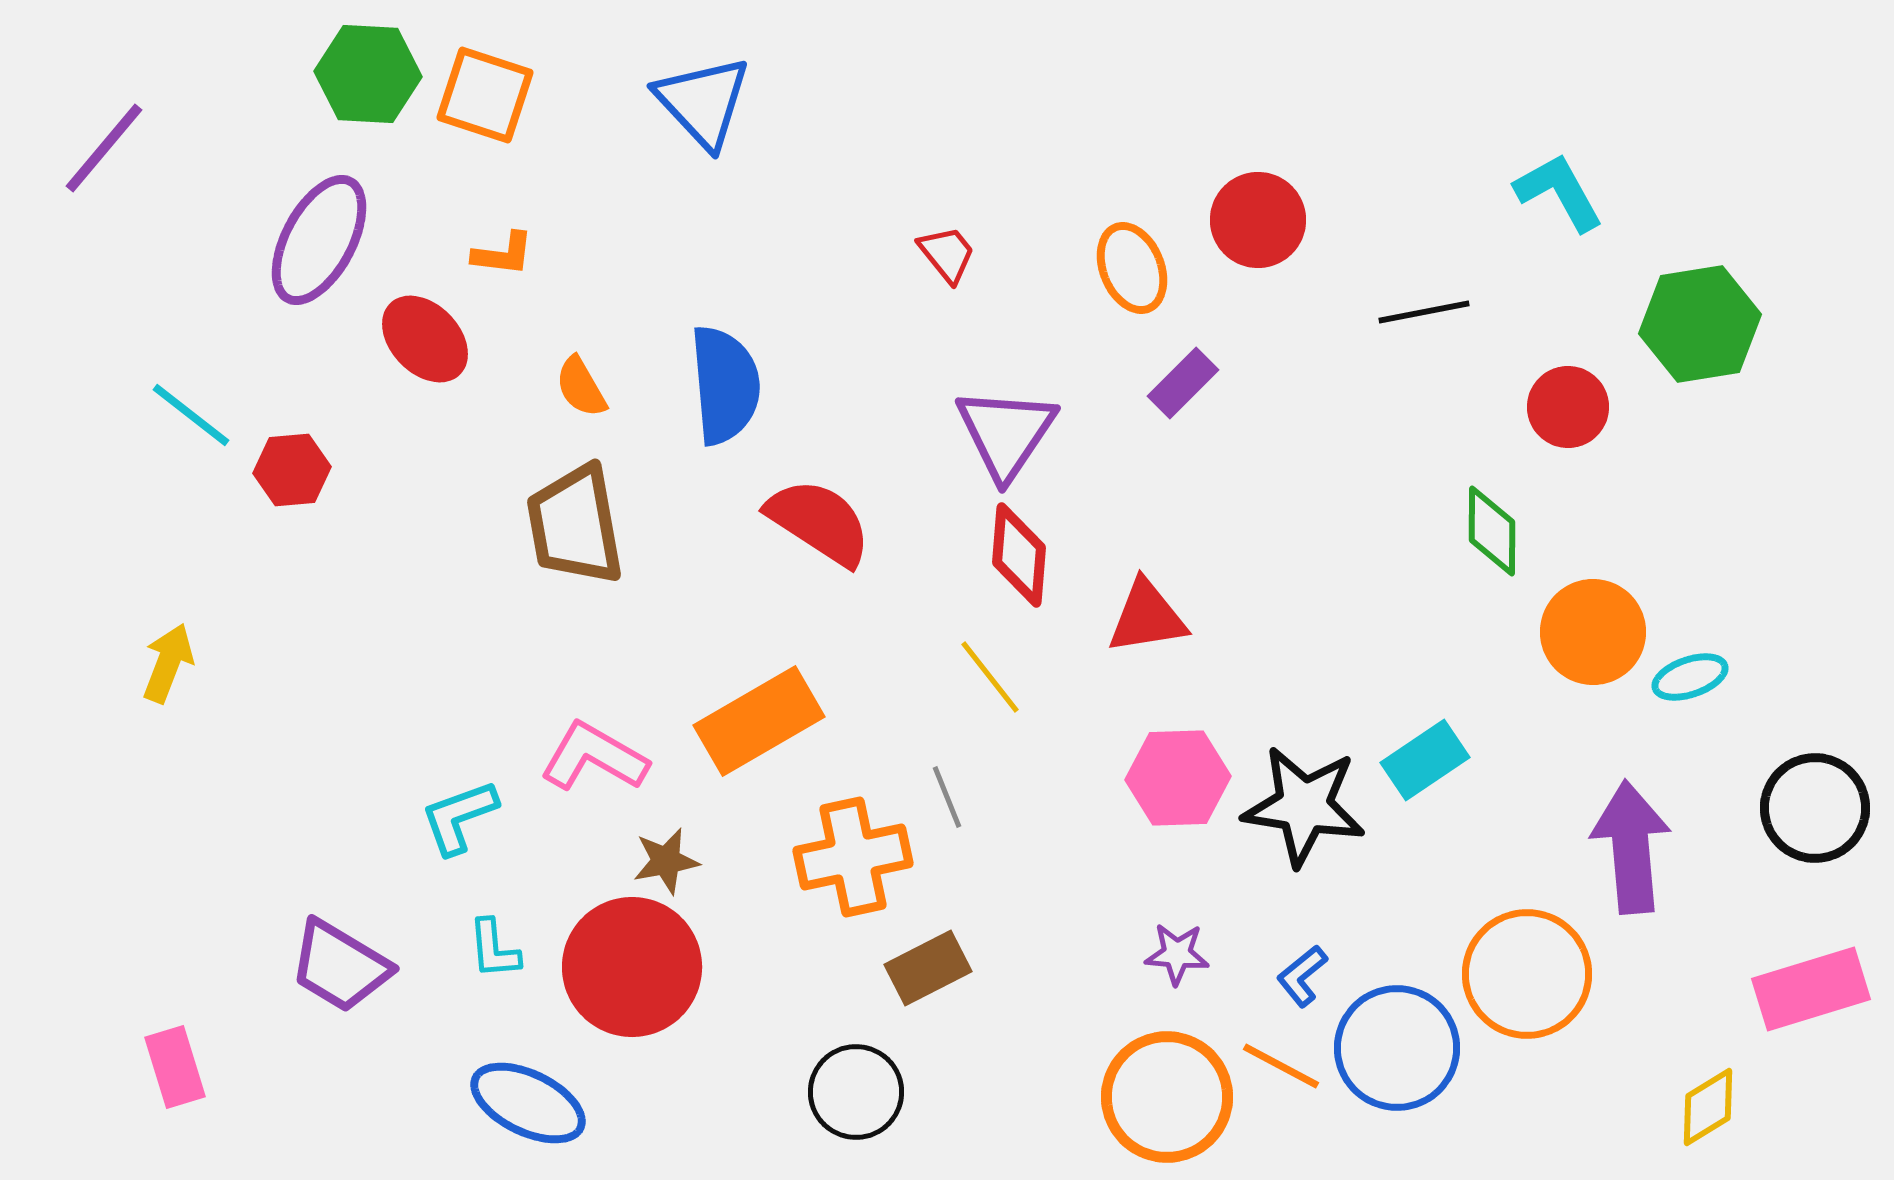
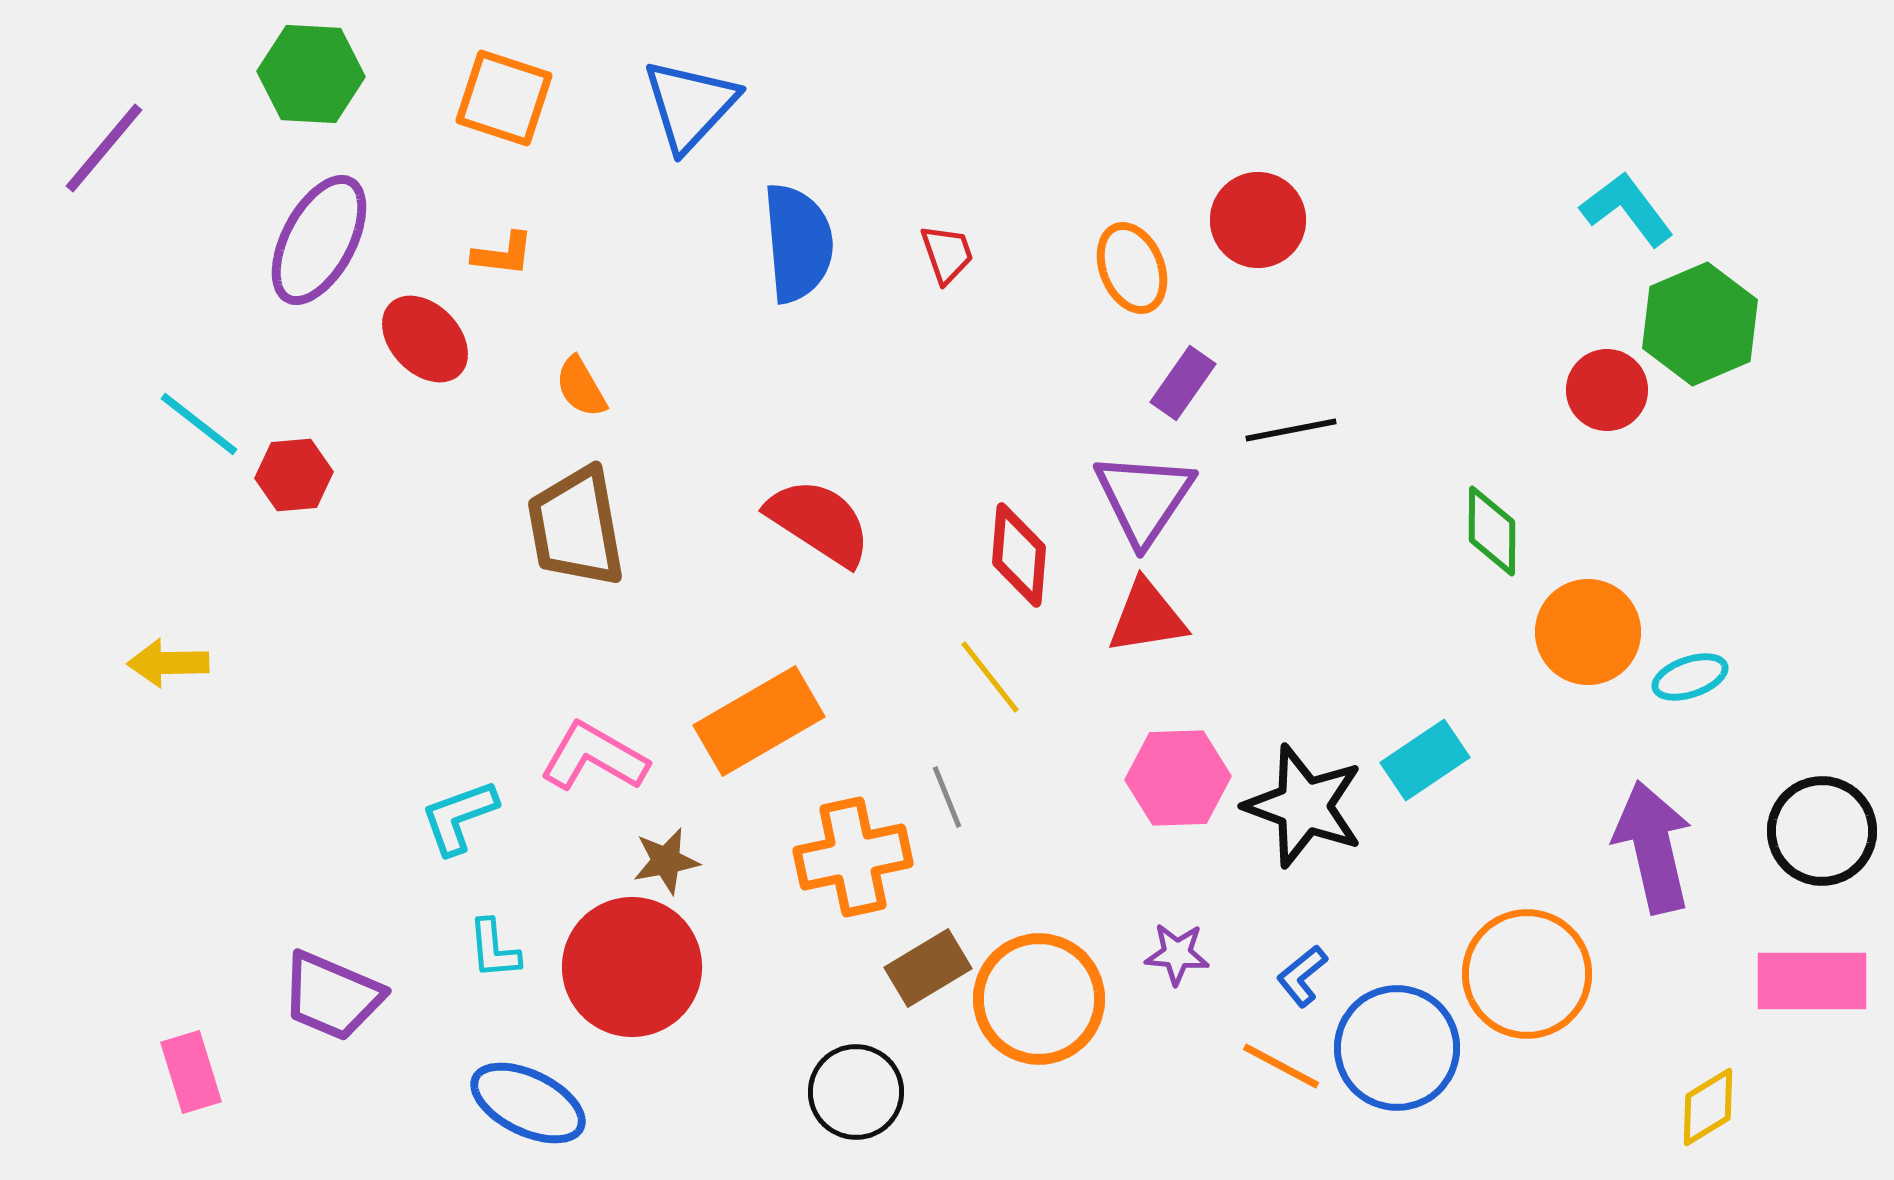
green hexagon at (368, 74): moved 57 px left
orange square at (485, 95): moved 19 px right, 3 px down
blue triangle at (703, 102): moved 13 px left, 3 px down; rotated 26 degrees clockwise
cyan L-shape at (1559, 192): moved 68 px right, 17 px down; rotated 8 degrees counterclockwise
red trapezoid at (947, 254): rotated 20 degrees clockwise
black line at (1424, 312): moved 133 px left, 118 px down
green hexagon at (1700, 324): rotated 14 degrees counterclockwise
purple rectangle at (1183, 383): rotated 10 degrees counterclockwise
blue semicircle at (725, 385): moved 73 px right, 142 px up
red circle at (1568, 407): moved 39 px right, 17 px up
cyan line at (191, 415): moved 8 px right, 9 px down
purple triangle at (1006, 433): moved 138 px right, 65 px down
red hexagon at (292, 470): moved 2 px right, 5 px down
brown trapezoid at (575, 525): moved 1 px right, 2 px down
orange circle at (1593, 632): moved 5 px left
yellow arrow at (168, 663): rotated 112 degrees counterclockwise
black star at (1304, 806): rotated 11 degrees clockwise
black circle at (1815, 808): moved 7 px right, 23 px down
purple arrow at (1631, 847): moved 22 px right; rotated 8 degrees counterclockwise
purple trapezoid at (340, 966): moved 8 px left, 30 px down; rotated 8 degrees counterclockwise
brown rectangle at (928, 968): rotated 4 degrees counterclockwise
pink rectangle at (1811, 989): moved 1 px right, 8 px up; rotated 17 degrees clockwise
pink rectangle at (175, 1067): moved 16 px right, 5 px down
orange circle at (1167, 1097): moved 128 px left, 98 px up
